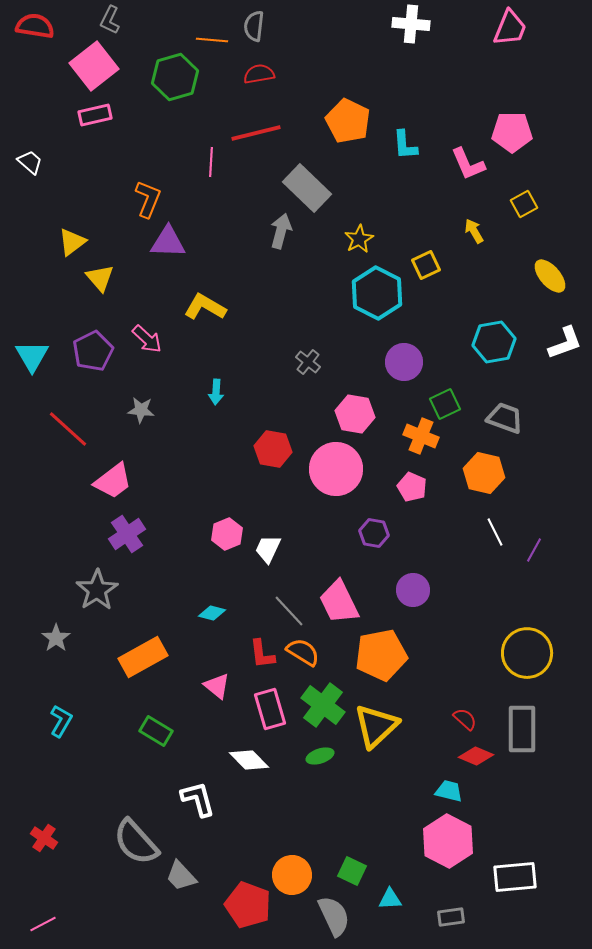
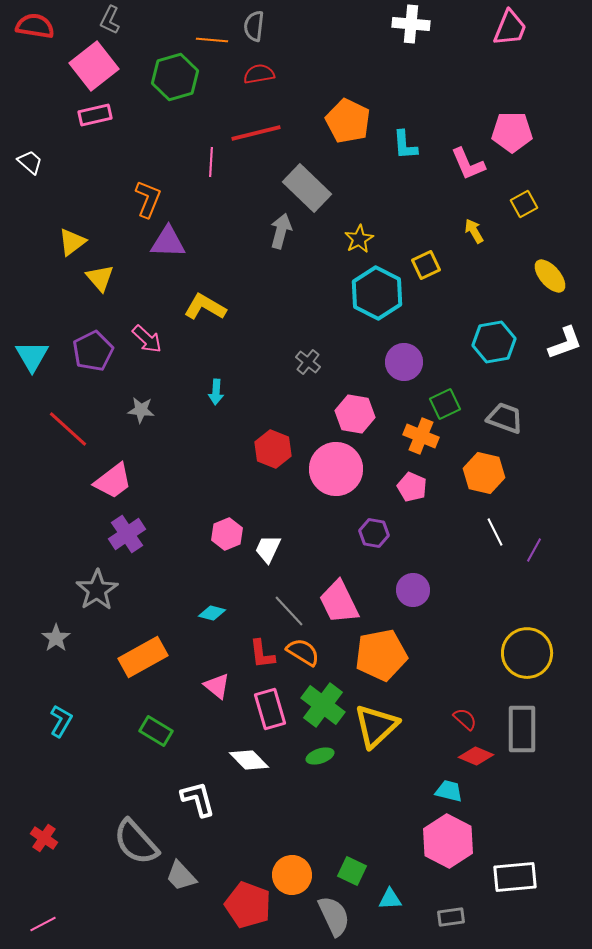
red hexagon at (273, 449): rotated 12 degrees clockwise
